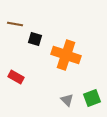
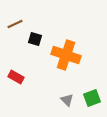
brown line: rotated 35 degrees counterclockwise
